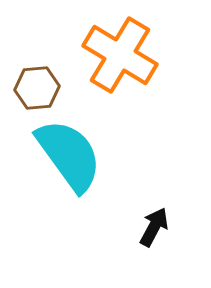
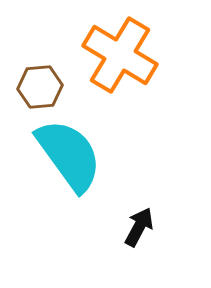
brown hexagon: moved 3 px right, 1 px up
black arrow: moved 15 px left
